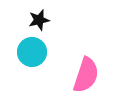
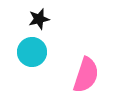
black star: moved 1 px up
